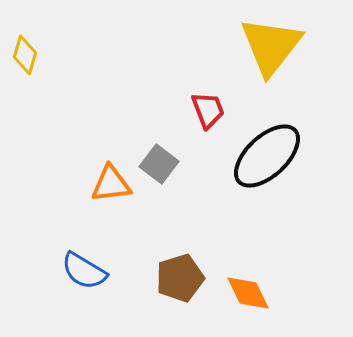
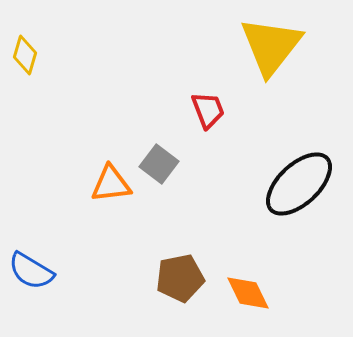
black ellipse: moved 32 px right, 28 px down
blue semicircle: moved 53 px left
brown pentagon: rotated 6 degrees clockwise
